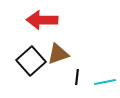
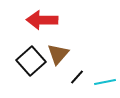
brown triangle: rotated 30 degrees counterclockwise
black line: rotated 35 degrees clockwise
